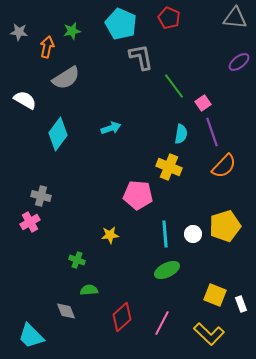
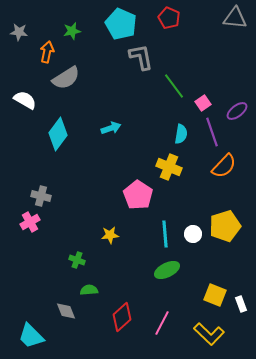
orange arrow: moved 5 px down
purple ellipse: moved 2 px left, 49 px down
pink pentagon: rotated 28 degrees clockwise
